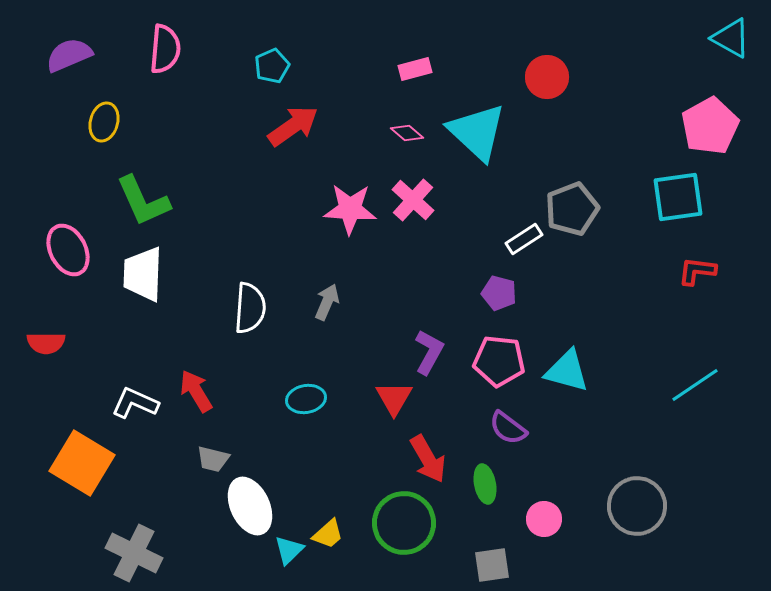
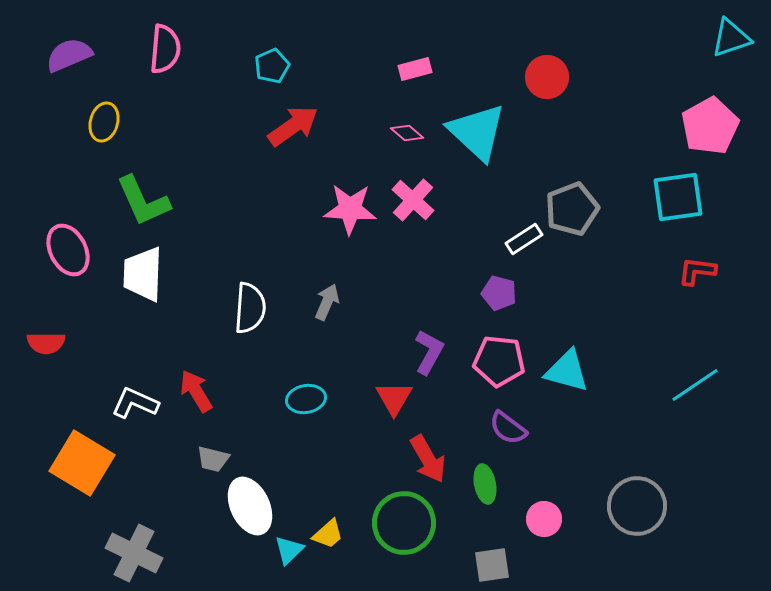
cyan triangle at (731, 38): rotated 48 degrees counterclockwise
